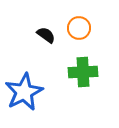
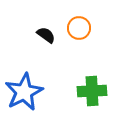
green cross: moved 9 px right, 19 px down
